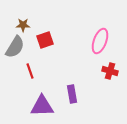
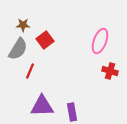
red square: rotated 18 degrees counterclockwise
gray semicircle: moved 3 px right, 2 px down
red line: rotated 42 degrees clockwise
purple rectangle: moved 18 px down
